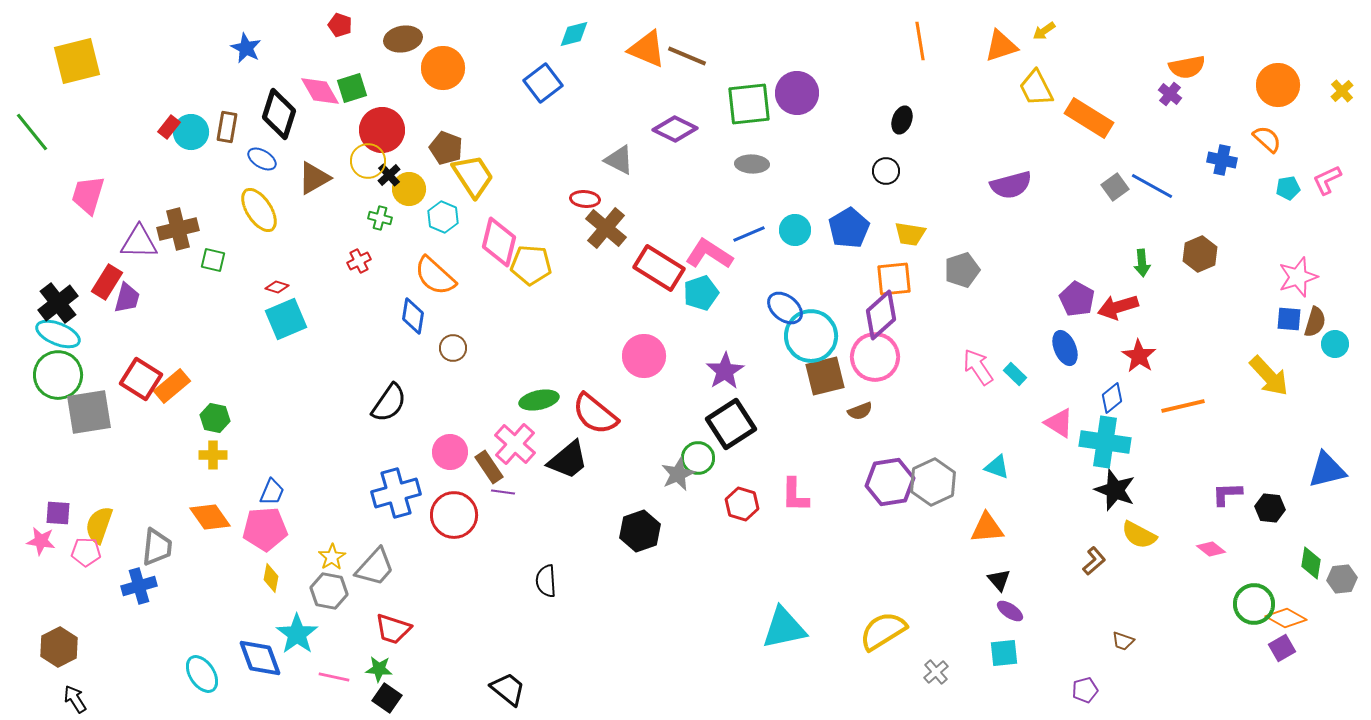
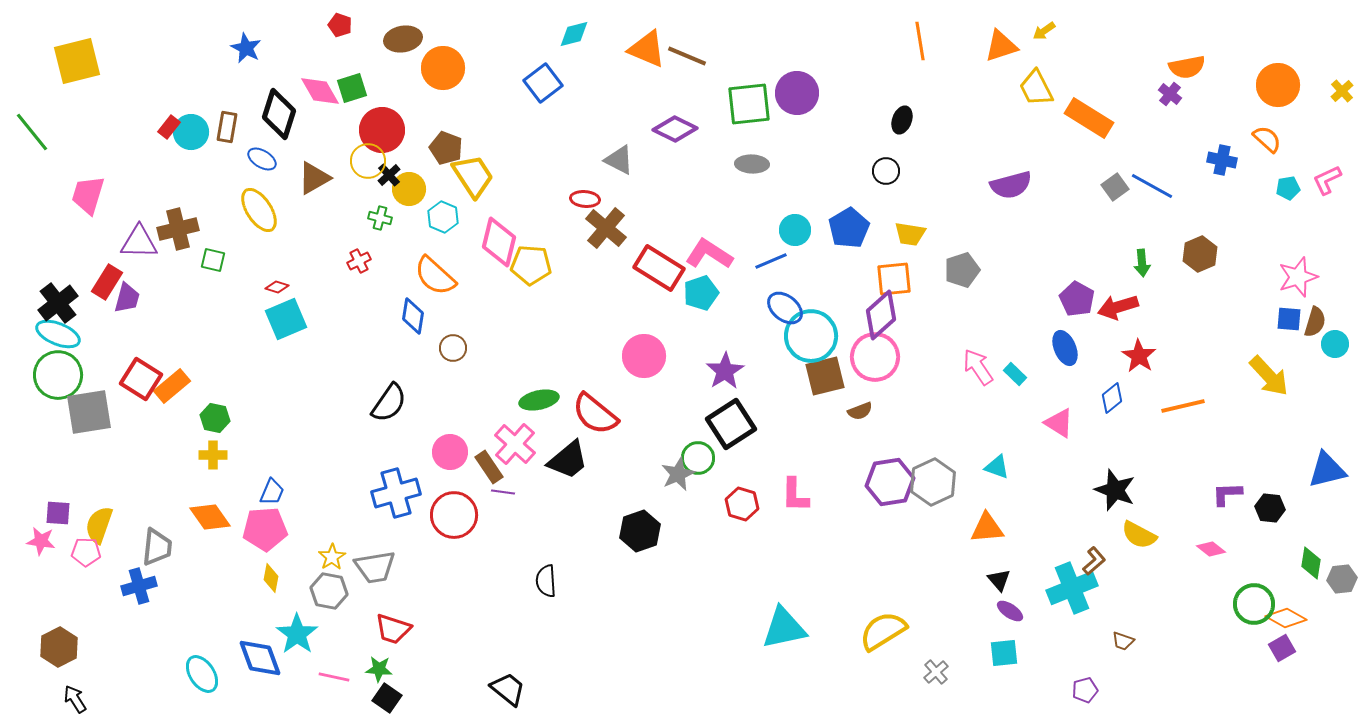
blue line at (749, 234): moved 22 px right, 27 px down
cyan cross at (1105, 442): moved 33 px left, 146 px down; rotated 30 degrees counterclockwise
gray trapezoid at (375, 567): rotated 39 degrees clockwise
